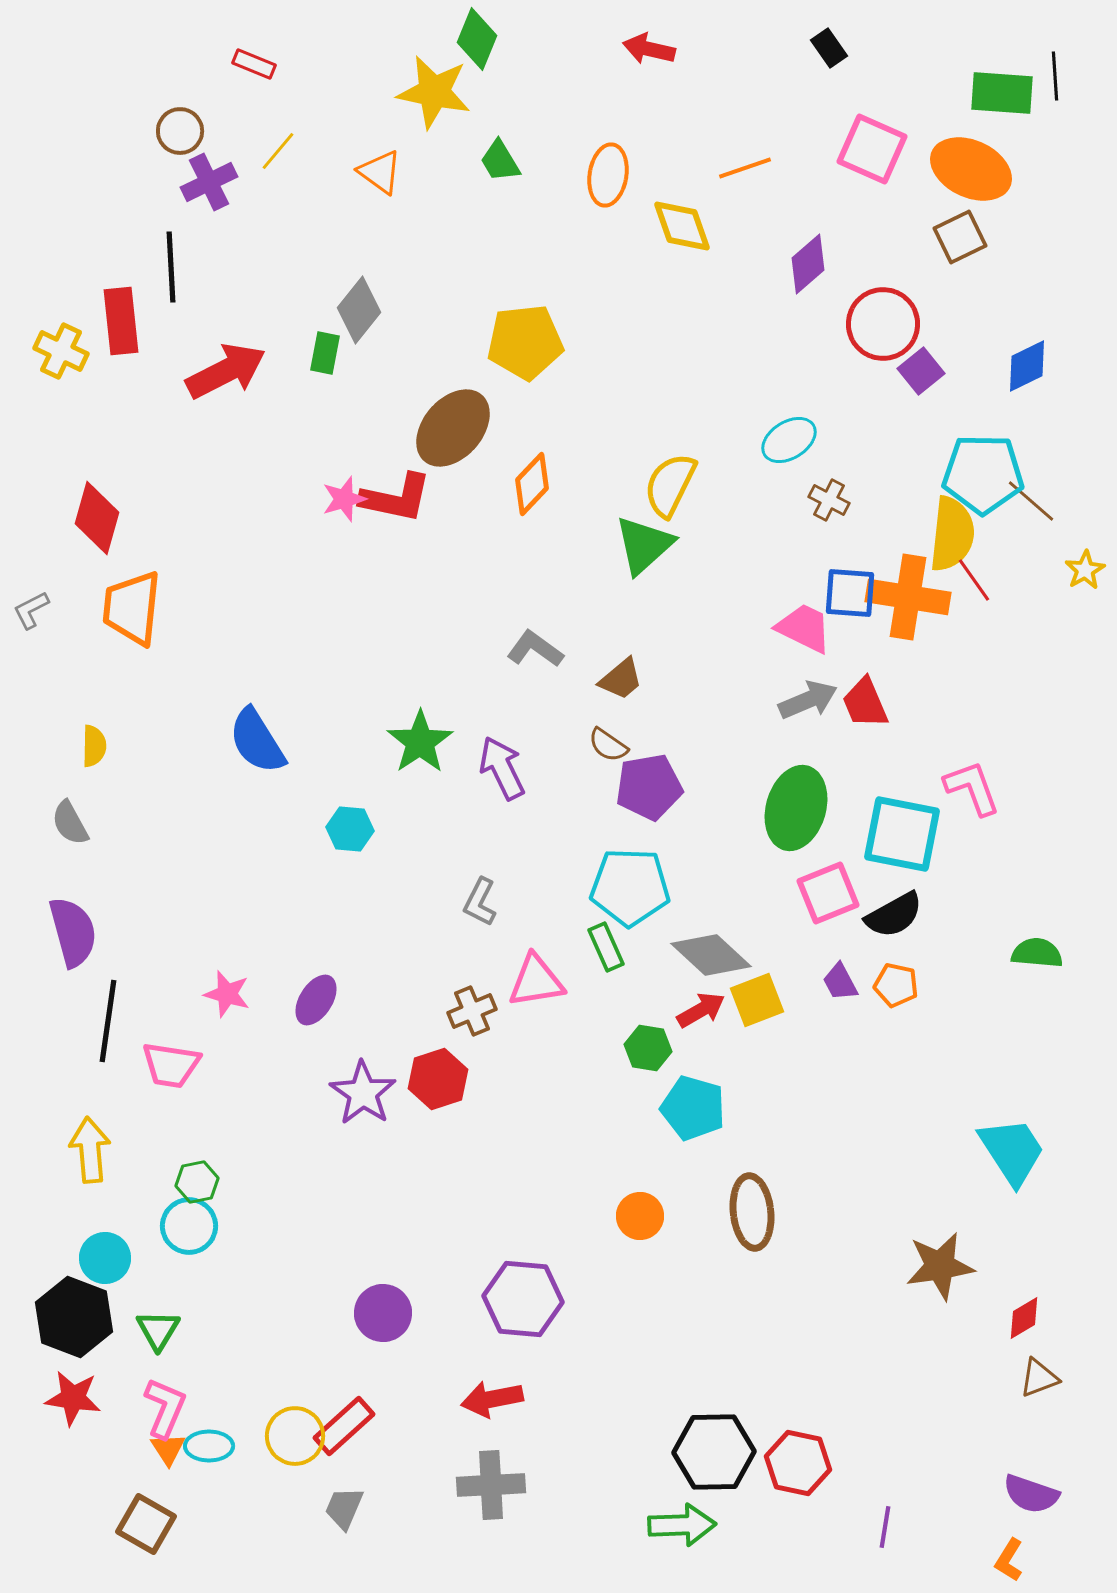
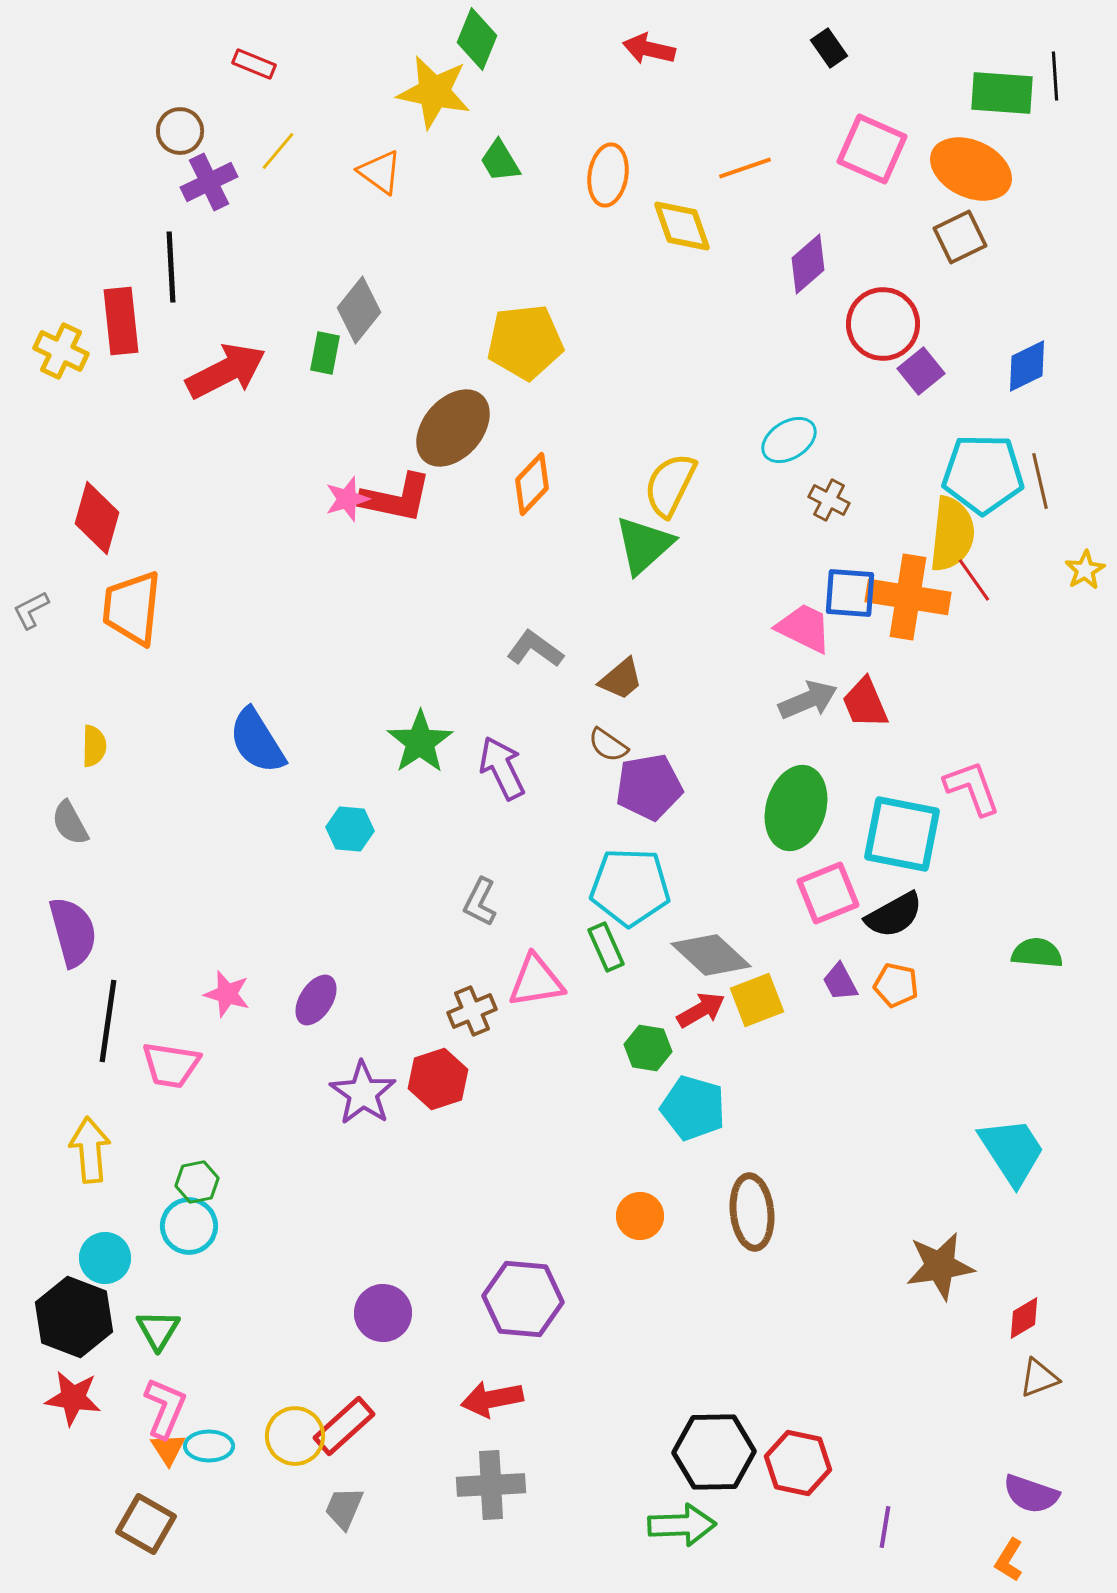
pink star at (344, 499): moved 3 px right
brown line at (1031, 501): moved 9 px right, 20 px up; rotated 36 degrees clockwise
